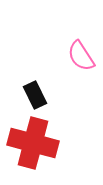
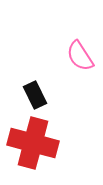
pink semicircle: moved 1 px left
